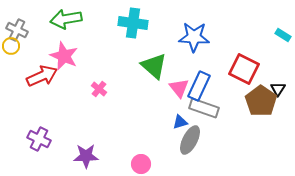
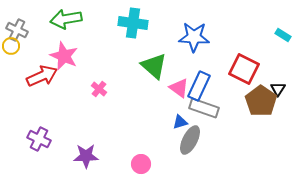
pink triangle: rotated 15 degrees counterclockwise
